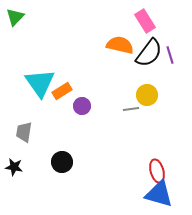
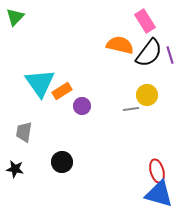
black star: moved 1 px right, 2 px down
